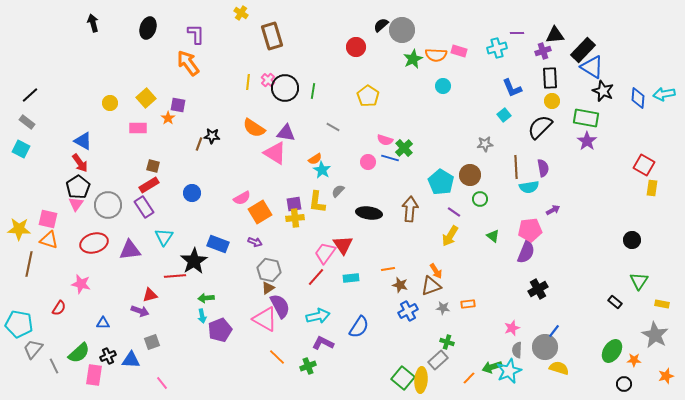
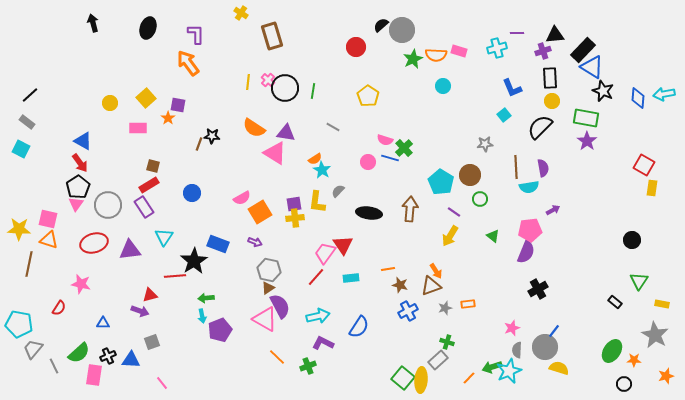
gray star at (443, 308): moved 2 px right; rotated 24 degrees counterclockwise
